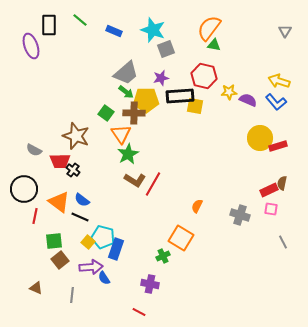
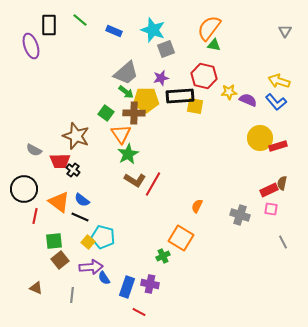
blue rectangle at (116, 249): moved 11 px right, 38 px down
